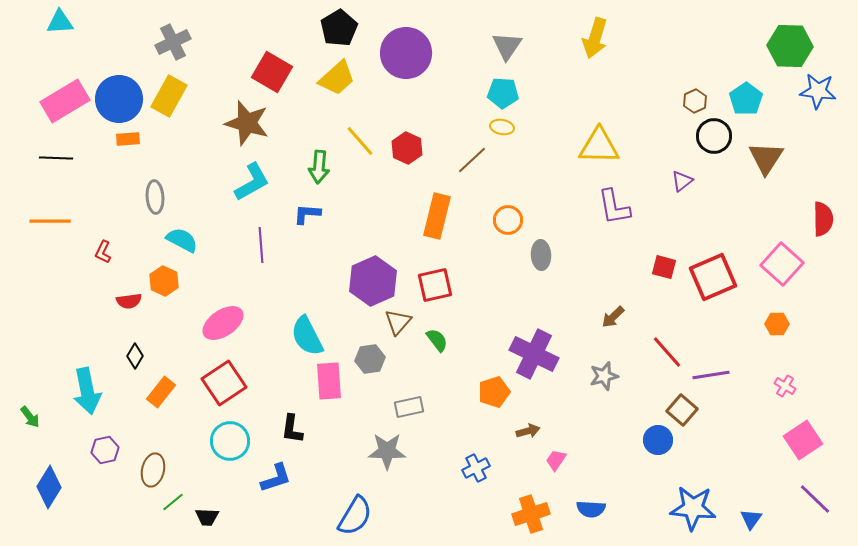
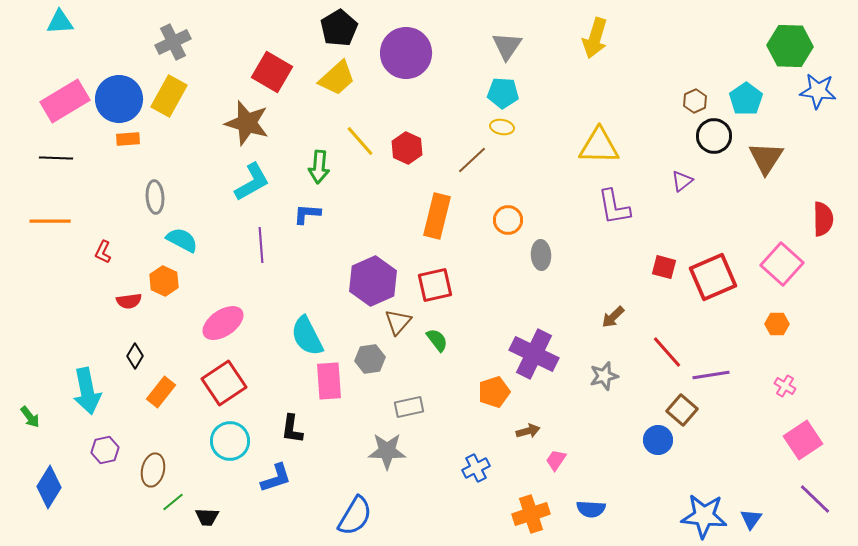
blue star at (693, 508): moved 11 px right, 8 px down
